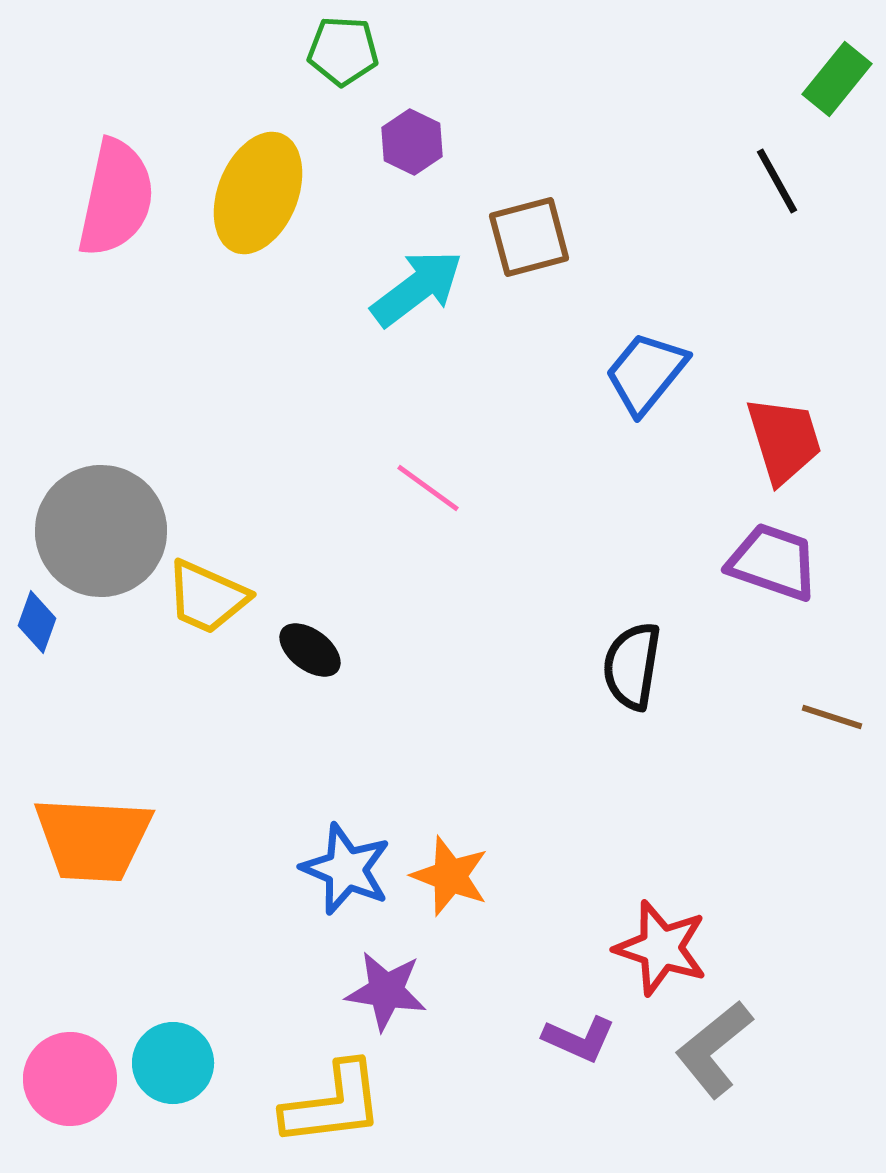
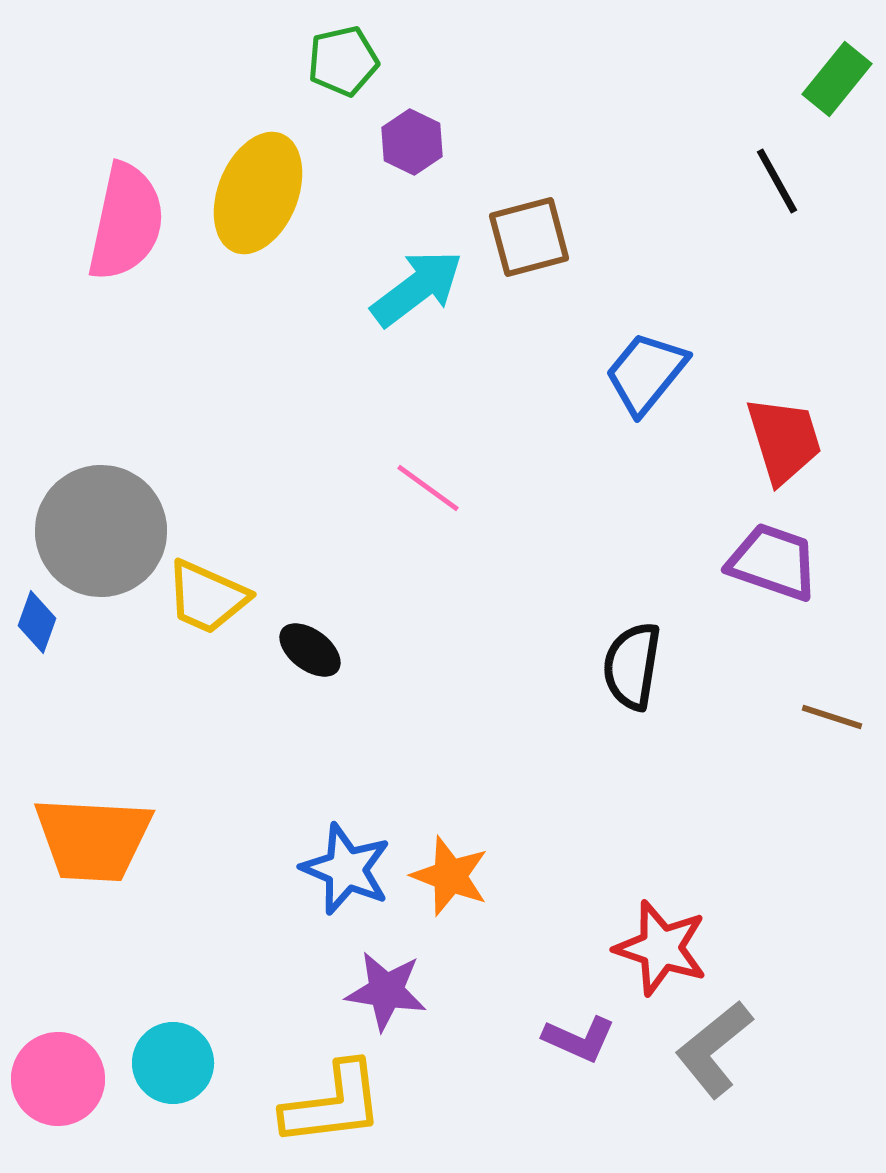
green pentagon: moved 10 px down; rotated 16 degrees counterclockwise
pink semicircle: moved 10 px right, 24 px down
pink circle: moved 12 px left
